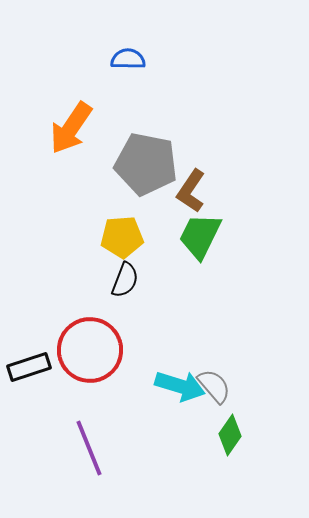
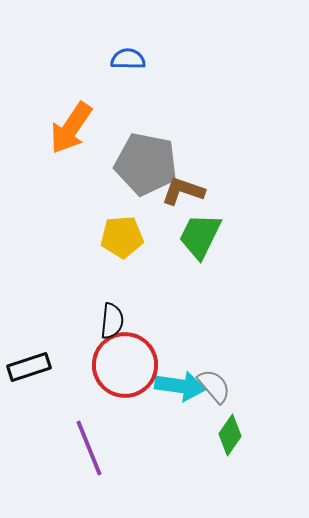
brown L-shape: moved 8 px left; rotated 75 degrees clockwise
black semicircle: moved 13 px left, 41 px down; rotated 15 degrees counterclockwise
red circle: moved 35 px right, 15 px down
cyan arrow: rotated 9 degrees counterclockwise
